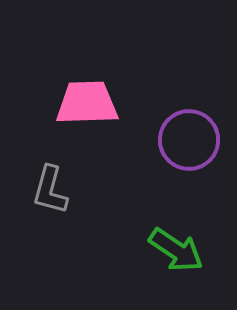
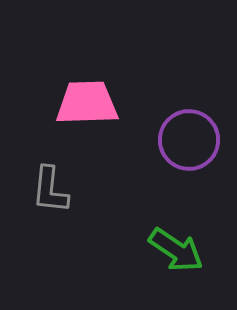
gray L-shape: rotated 9 degrees counterclockwise
